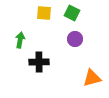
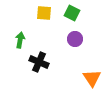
black cross: rotated 24 degrees clockwise
orange triangle: rotated 48 degrees counterclockwise
